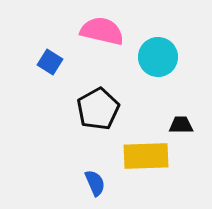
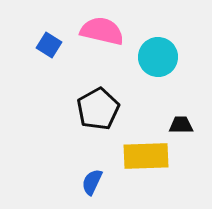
blue square: moved 1 px left, 17 px up
blue semicircle: moved 3 px left, 1 px up; rotated 132 degrees counterclockwise
